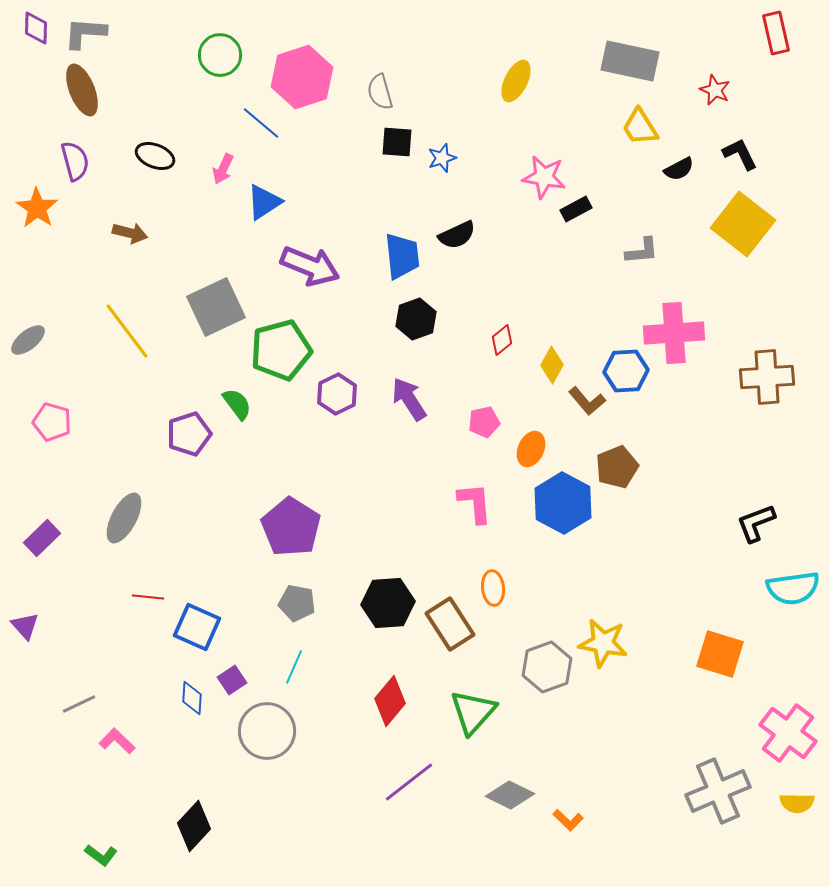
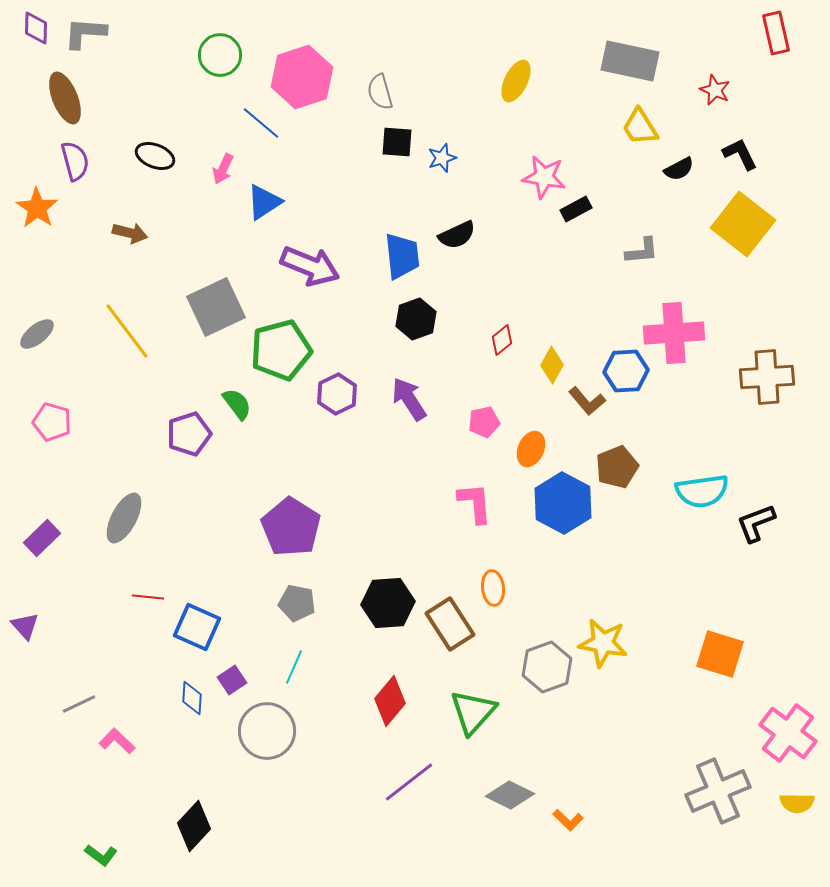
brown ellipse at (82, 90): moved 17 px left, 8 px down
gray ellipse at (28, 340): moved 9 px right, 6 px up
cyan semicircle at (793, 588): moved 91 px left, 97 px up
